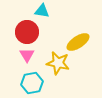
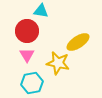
cyan triangle: moved 1 px left
red circle: moved 1 px up
